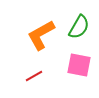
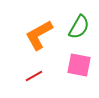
orange L-shape: moved 2 px left
